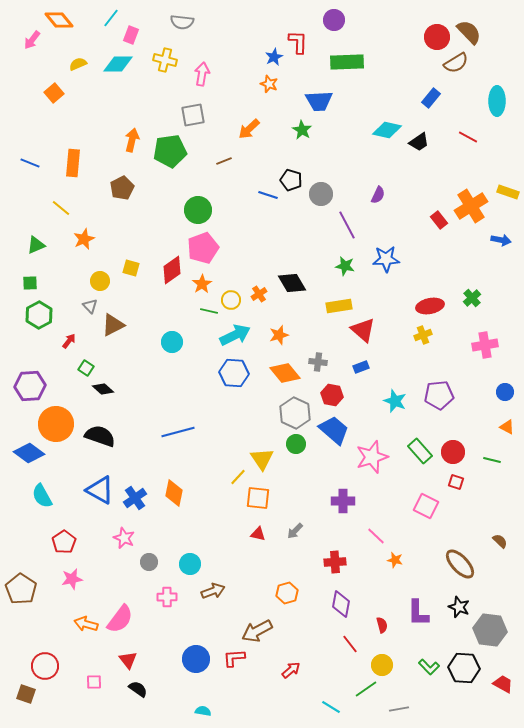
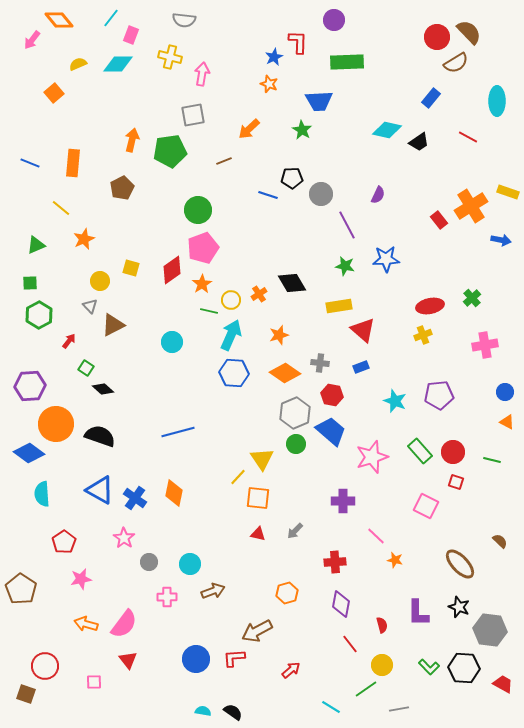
gray semicircle at (182, 22): moved 2 px right, 2 px up
yellow cross at (165, 60): moved 5 px right, 3 px up
black pentagon at (291, 180): moved 1 px right, 2 px up; rotated 20 degrees counterclockwise
cyan arrow at (235, 335): moved 4 px left; rotated 40 degrees counterclockwise
gray cross at (318, 362): moved 2 px right, 1 px down
orange diamond at (285, 373): rotated 16 degrees counterclockwise
gray hexagon at (295, 413): rotated 12 degrees clockwise
orange triangle at (507, 427): moved 5 px up
blue trapezoid at (334, 430): moved 3 px left, 1 px down
cyan semicircle at (42, 496): moved 2 px up; rotated 25 degrees clockwise
blue cross at (135, 498): rotated 20 degrees counterclockwise
pink star at (124, 538): rotated 10 degrees clockwise
pink star at (72, 579): moved 9 px right
pink semicircle at (120, 619): moved 4 px right, 5 px down
black semicircle at (138, 689): moved 95 px right, 23 px down
